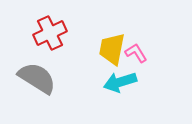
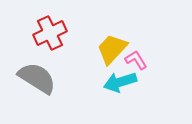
yellow trapezoid: rotated 32 degrees clockwise
pink L-shape: moved 7 px down
